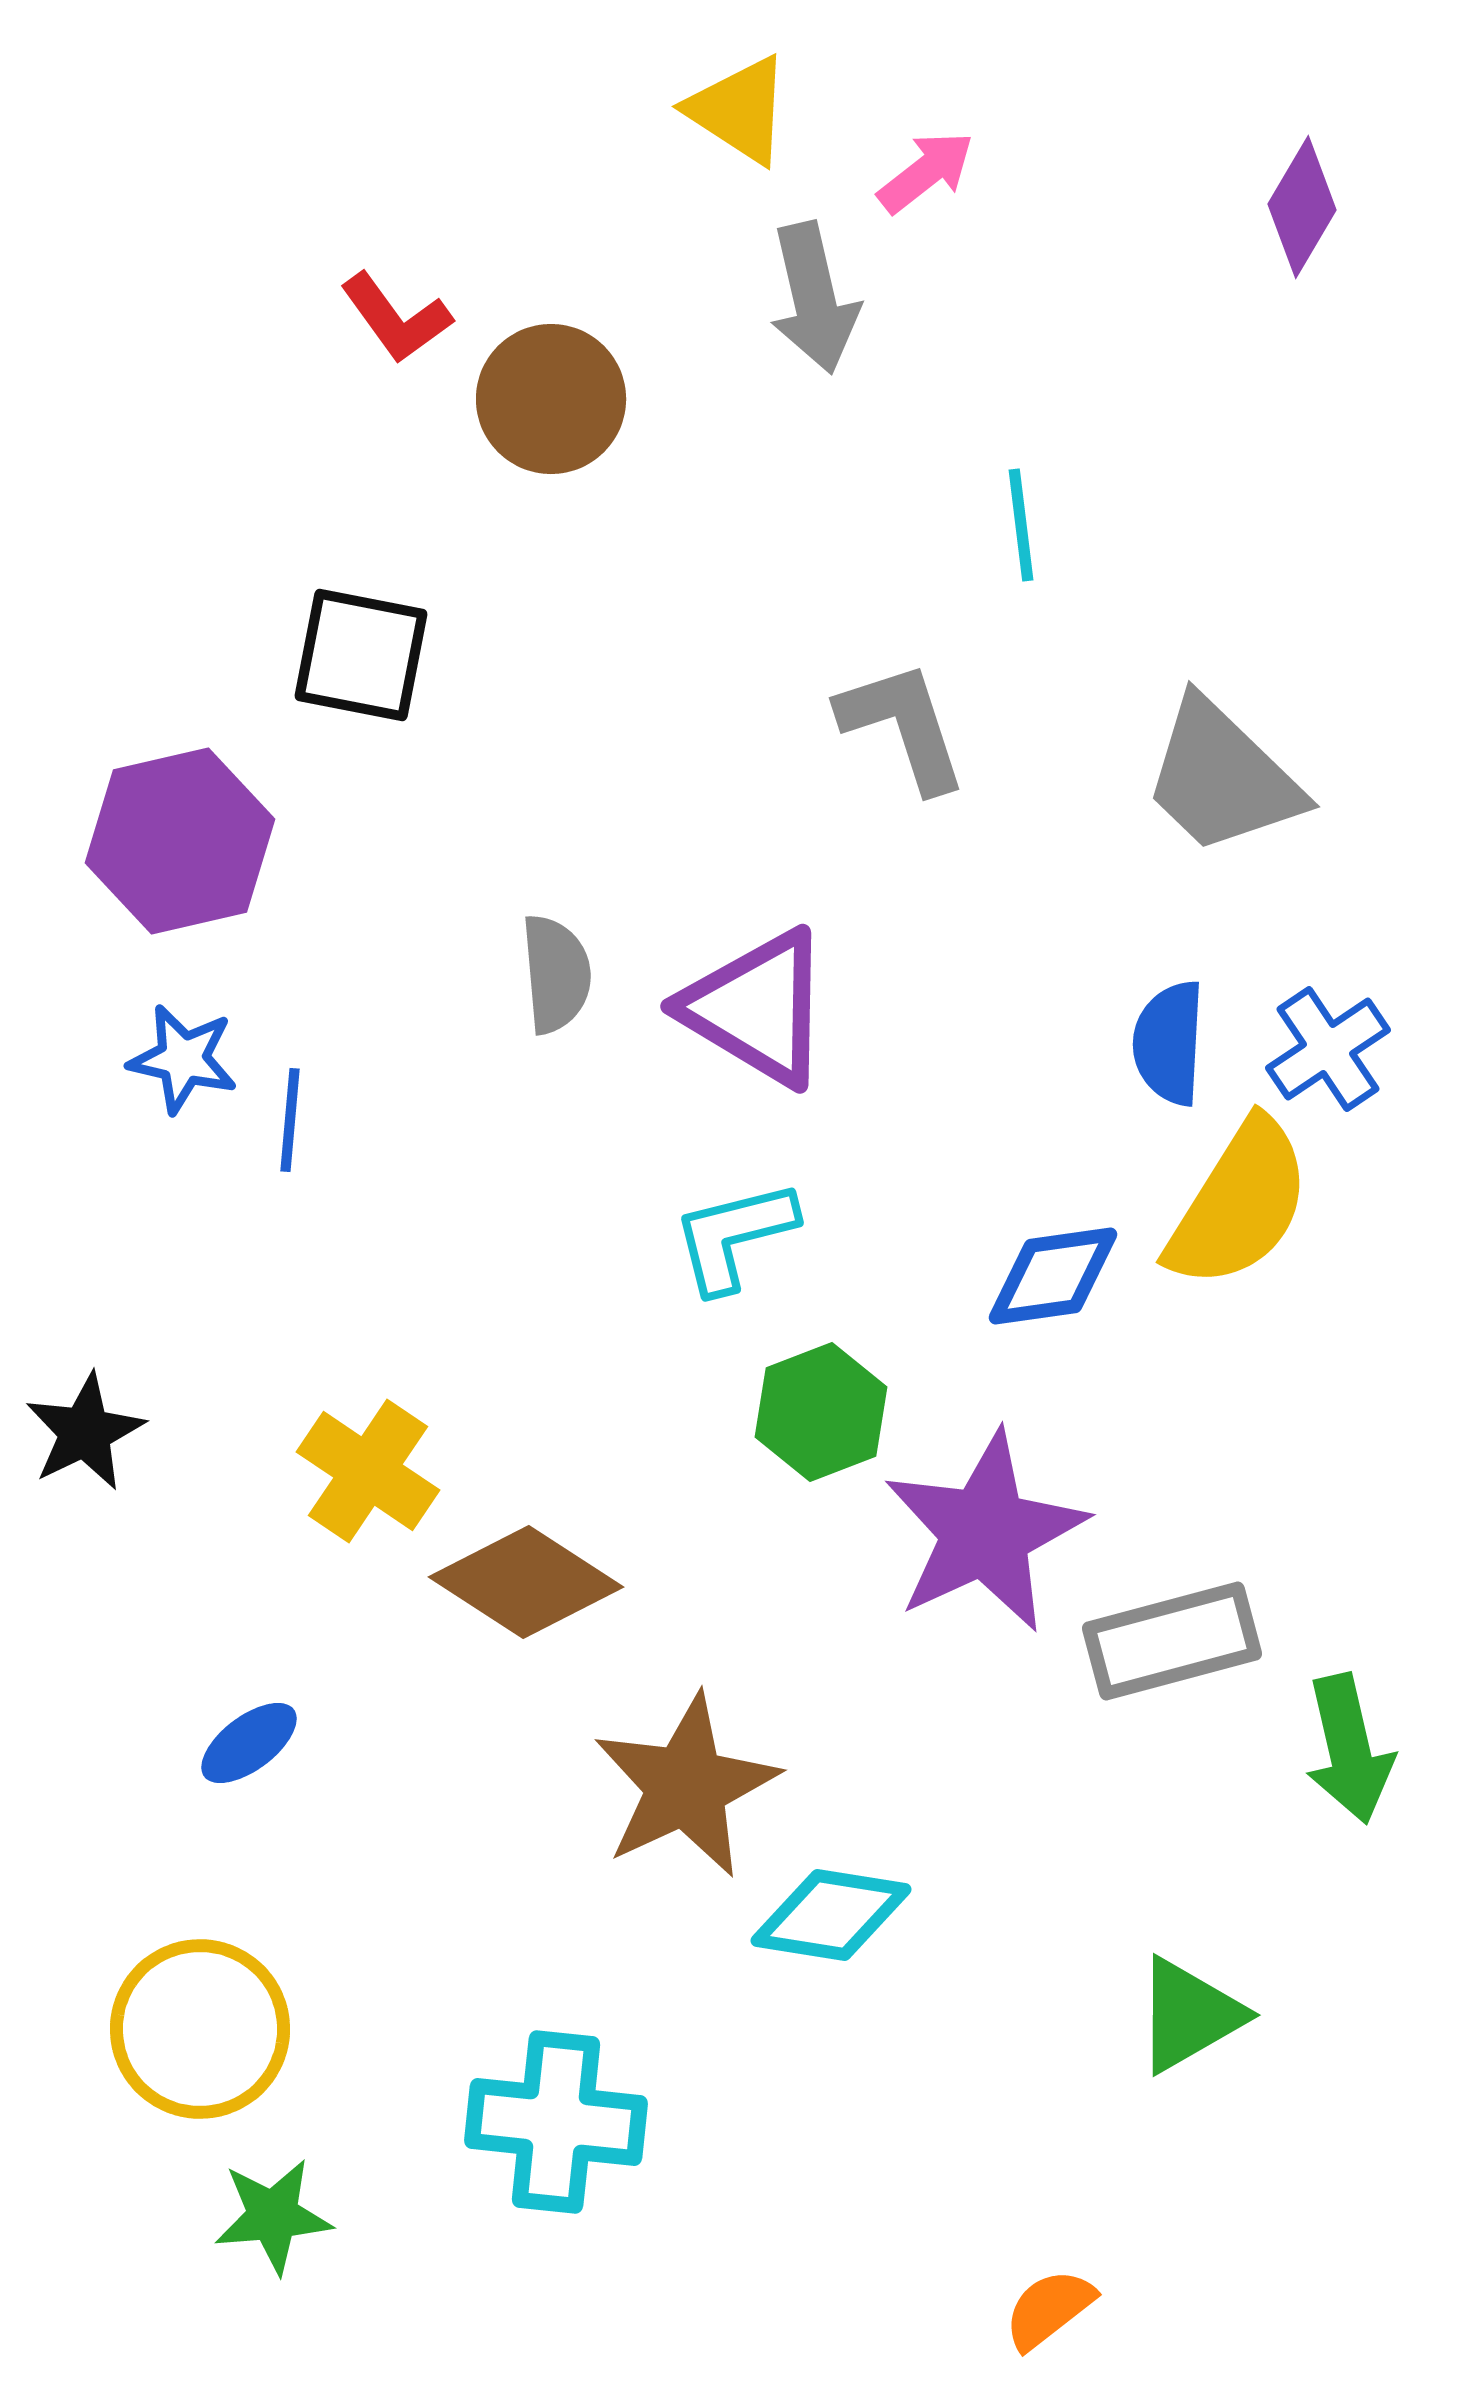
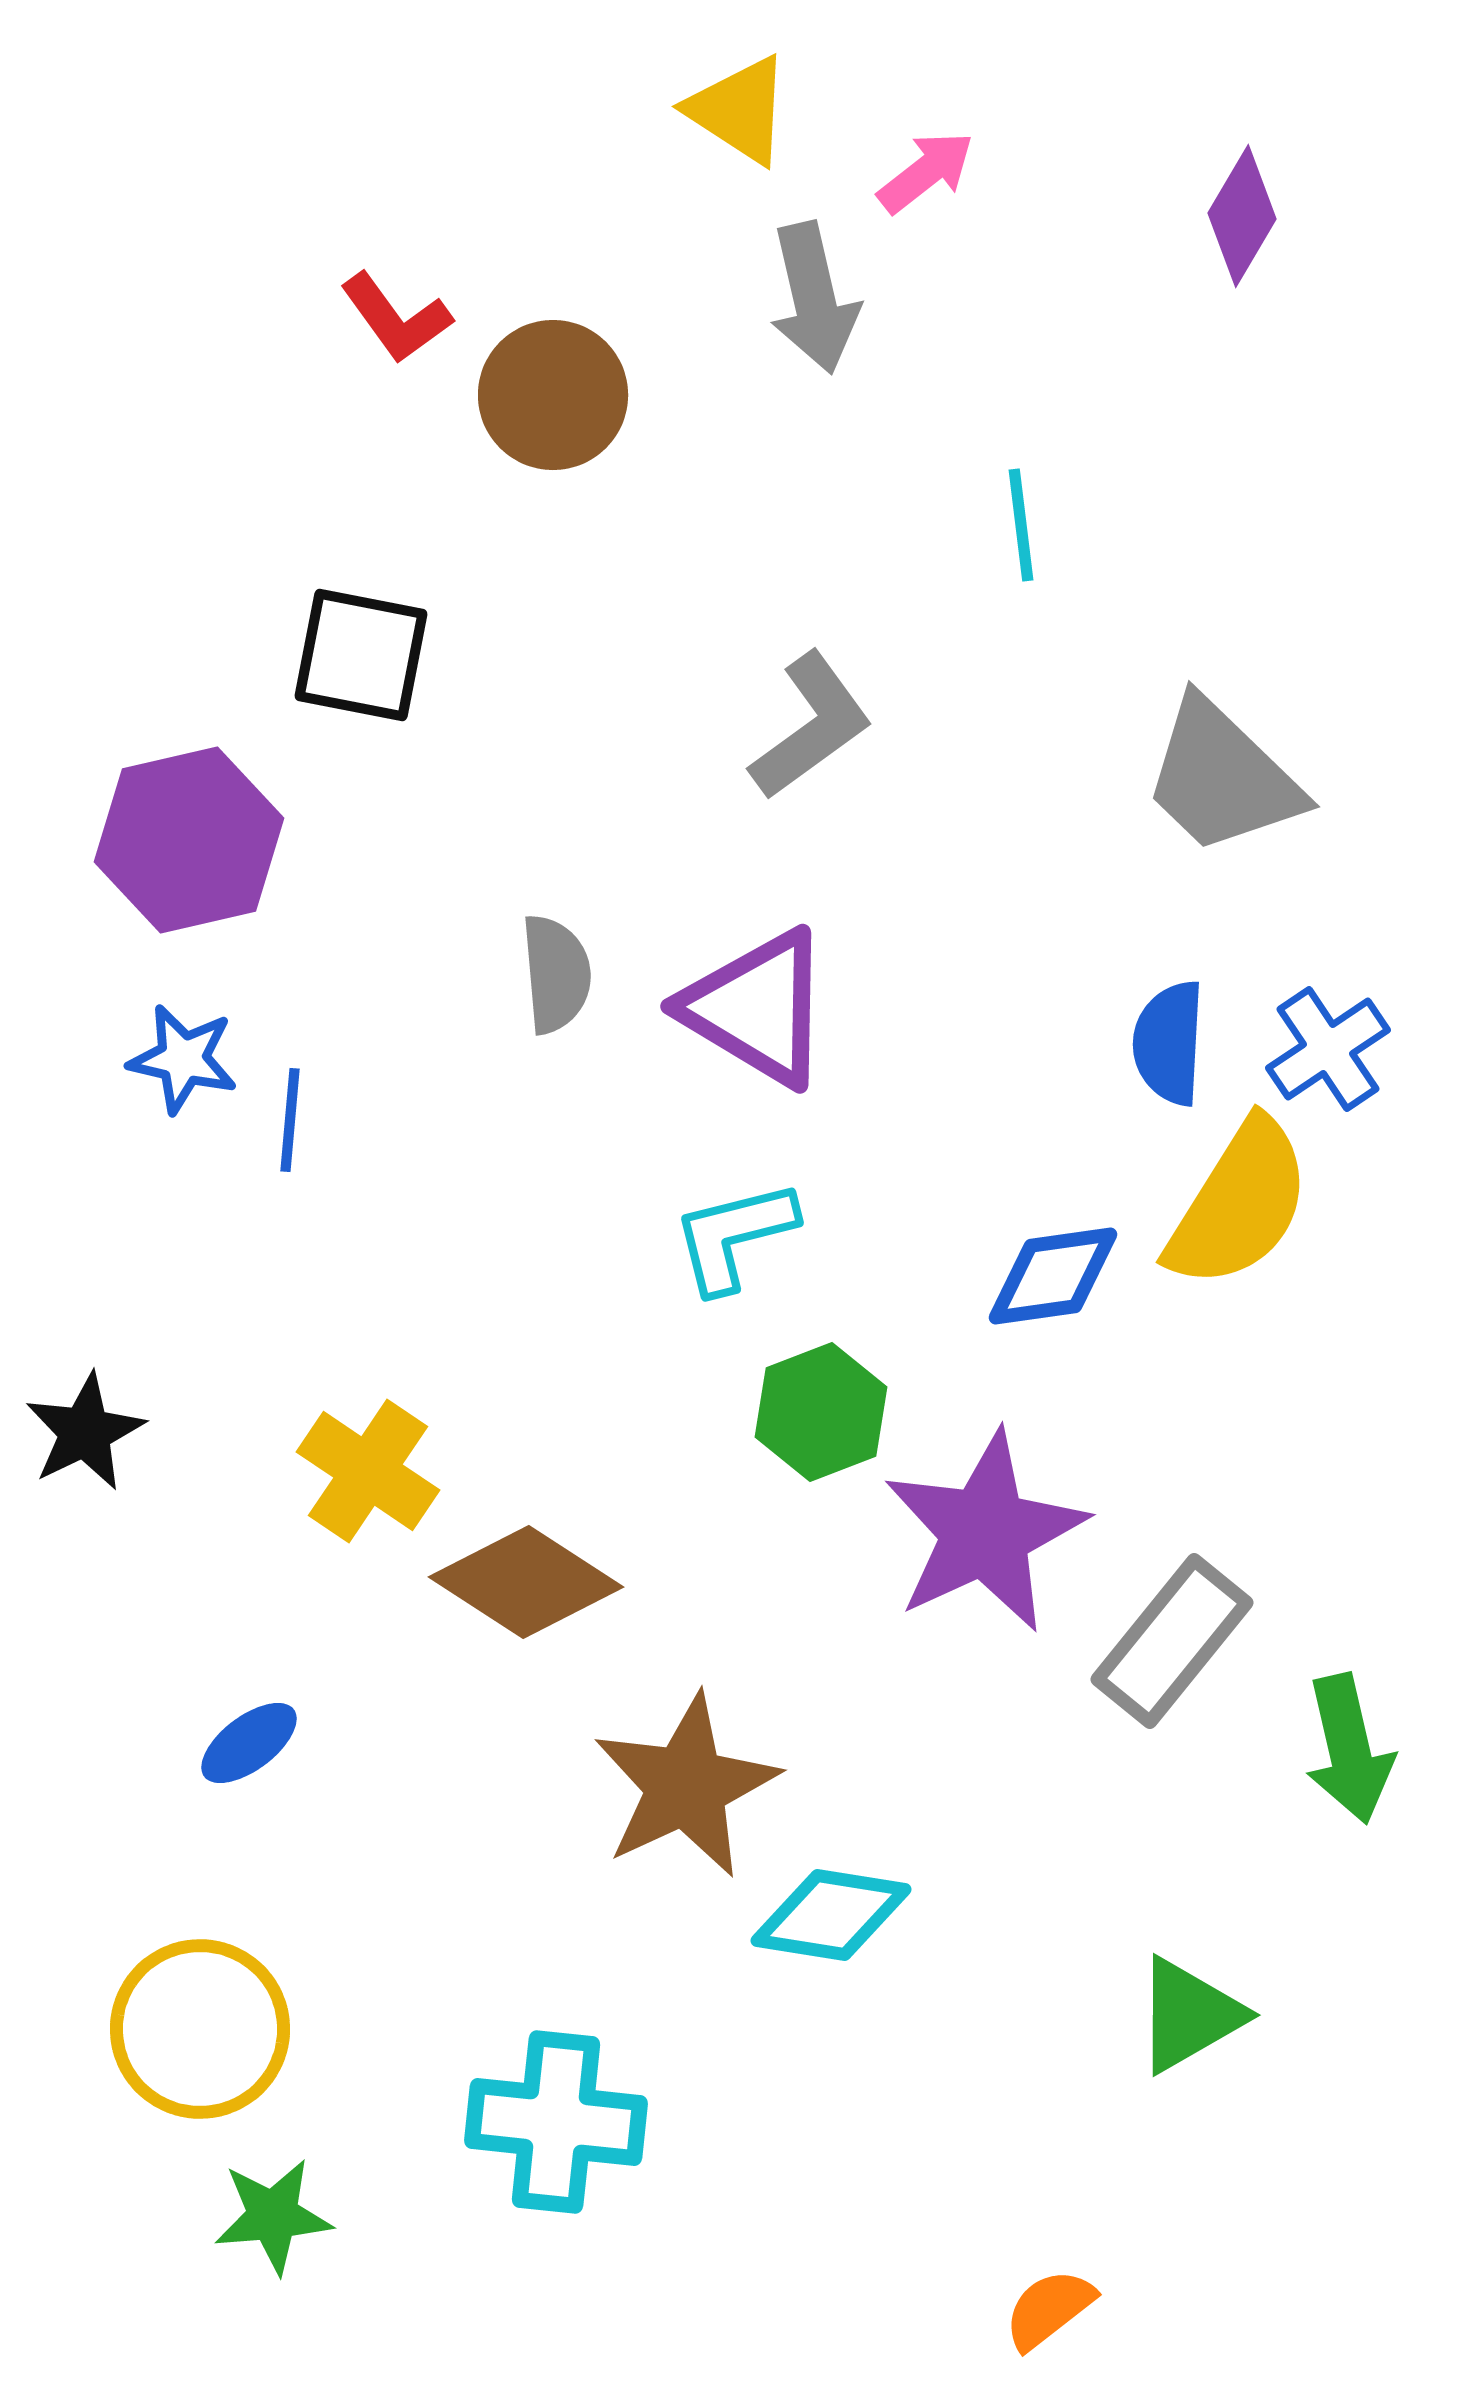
purple diamond: moved 60 px left, 9 px down
brown circle: moved 2 px right, 4 px up
gray L-shape: moved 92 px left; rotated 72 degrees clockwise
purple hexagon: moved 9 px right, 1 px up
gray rectangle: rotated 36 degrees counterclockwise
